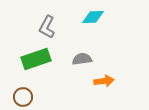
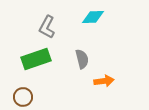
gray semicircle: rotated 84 degrees clockwise
